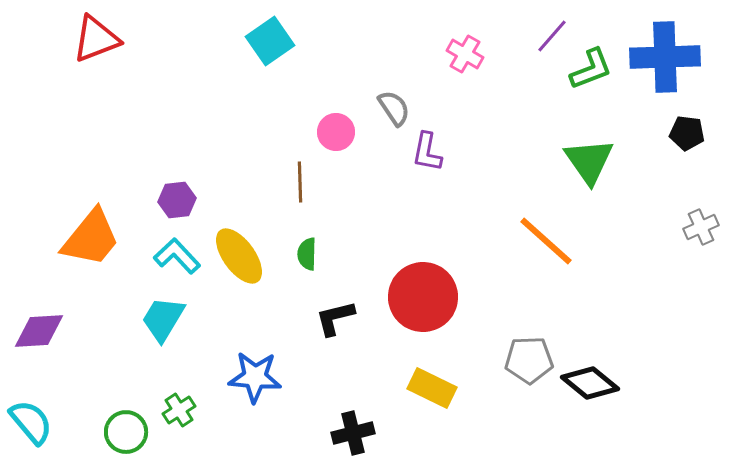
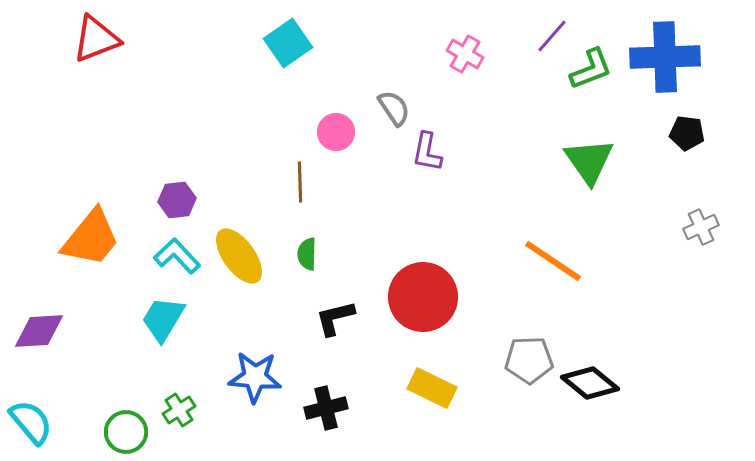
cyan square: moved 18 px right, 2 px down
orange line: moved 7 px right, 20 px down; rotated 8 degrees counterclockwise
black cross: moved 27 px left, 25 px up
